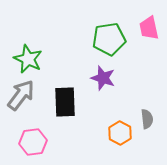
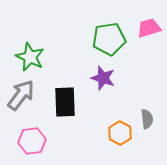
pink trapezoid: rotated 85 degrees clockwise
green star: moved 2 px right, 2 px up
pink hexagon: moved 1 px left, 1 px up
